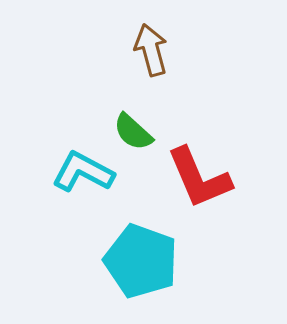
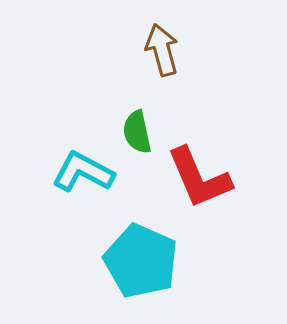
brown arrow: moved 11 px right
green semicircle: moved 4 px right; rotated 36 degrees clockwise
cyan pentagon: rotated 4 degrees clockwise
